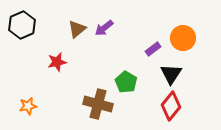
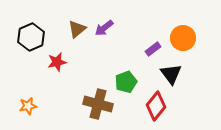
black hexagon: moved 9 px right, 12 px down
black triangle: rotated 10 degrees counterclockwise
green pentagon: rotated 20 degrees clockwise
red diamond: moved 15 px left
